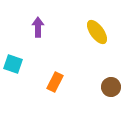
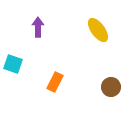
yellow ellipse: moved 1 px right, 2 px up
